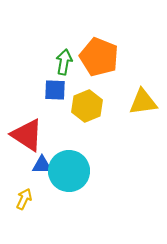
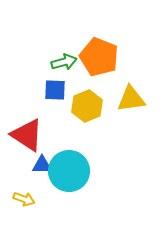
green arrow: rotated 65 degrees clockwise
yellow triangle: moved 12 px left, 3 px up
yellow arrow: rotated 85 degrees clockwise
